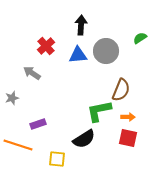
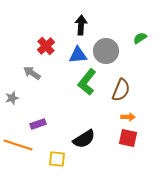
green L-shape: moved 12 px left, 29 px up; rotated 40 degrees counterclockwise
